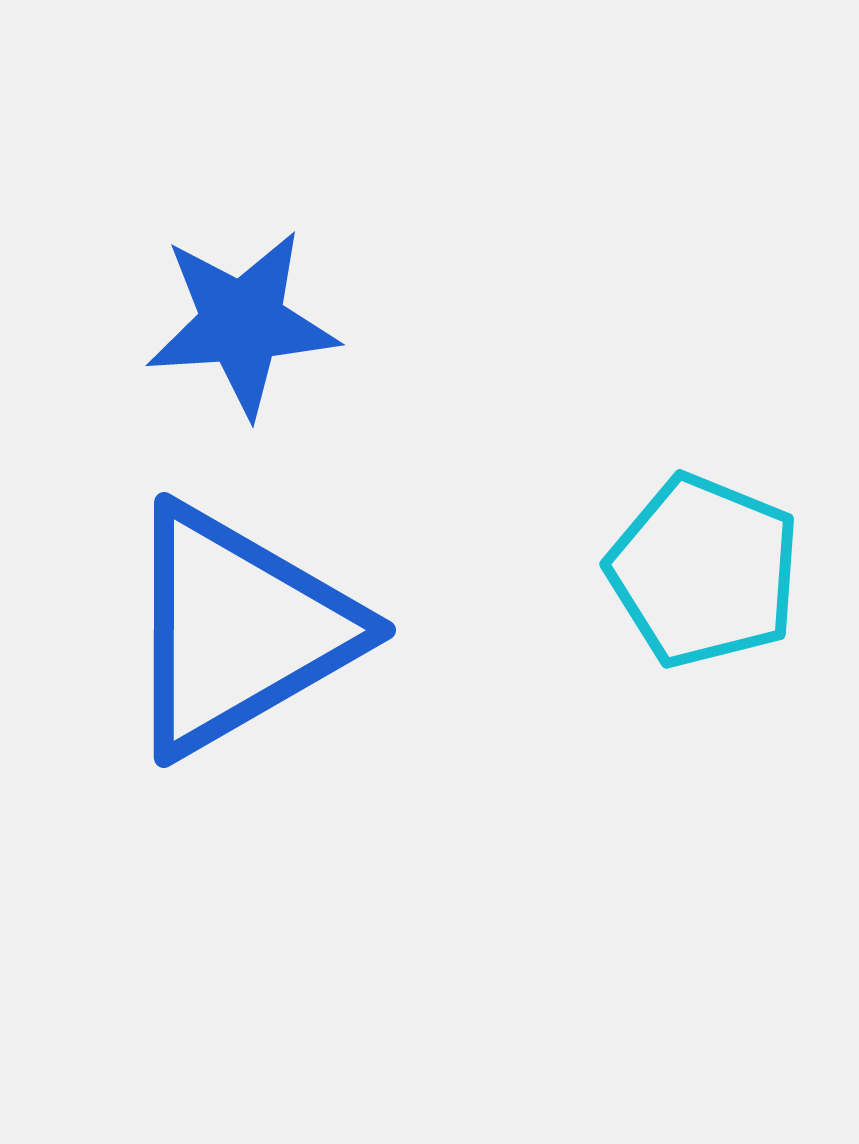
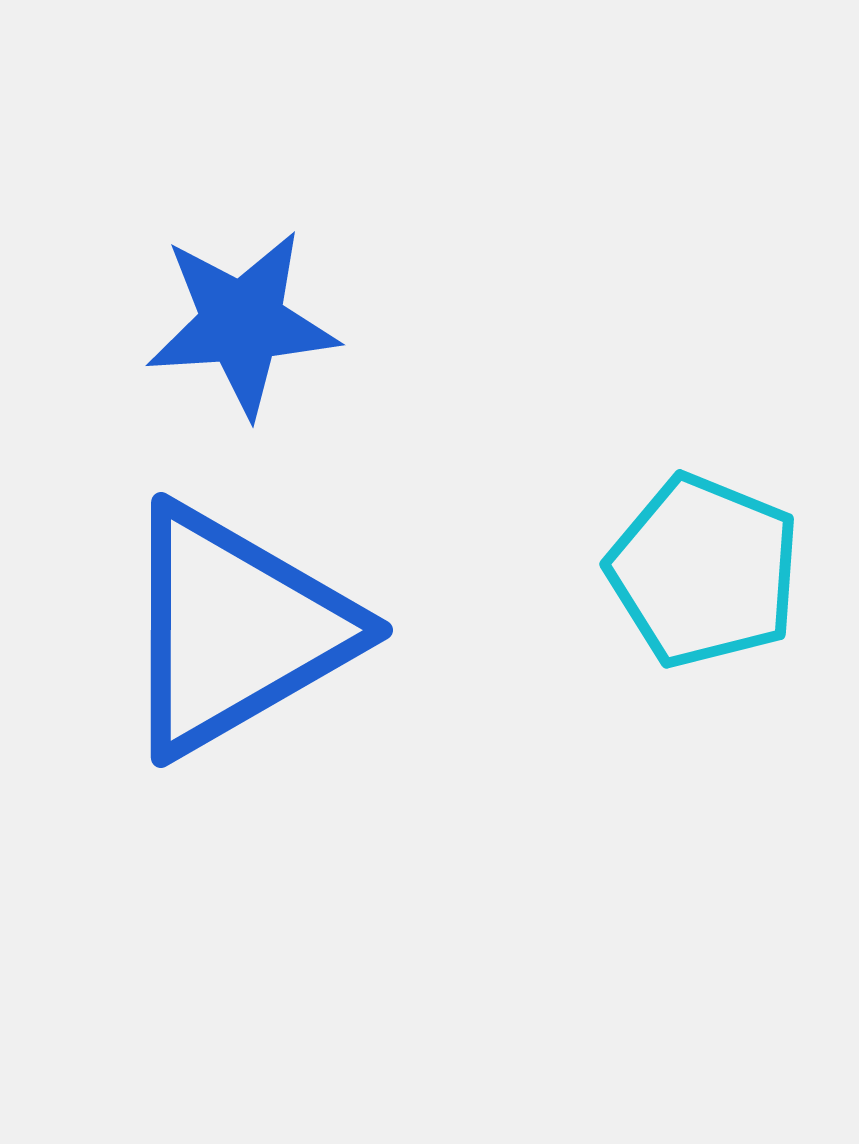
blue triangle: moved 3 px left
